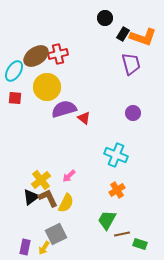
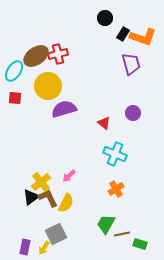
yellow circle: moved 1 px right, 1 px up
red triangle: moved 20 px right, 5 px down
cyan cross: moved 1 px left, 1 px up
yellow cross: moved 2 px down
orange cross: moved 1 px left, 1 px up
green trapezoid: moved 1 px left, 4 px down
